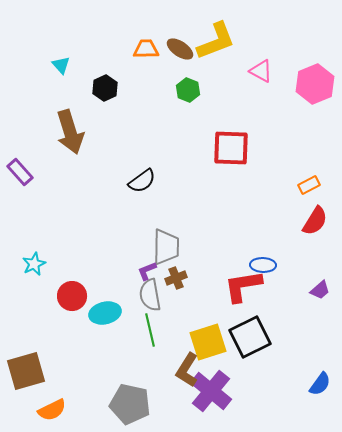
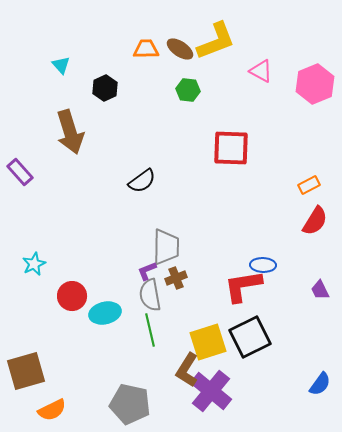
green hexagon: rotated 15 degrees counterclockwise
purple trapezoid: rotated 105 degrees clockwise
